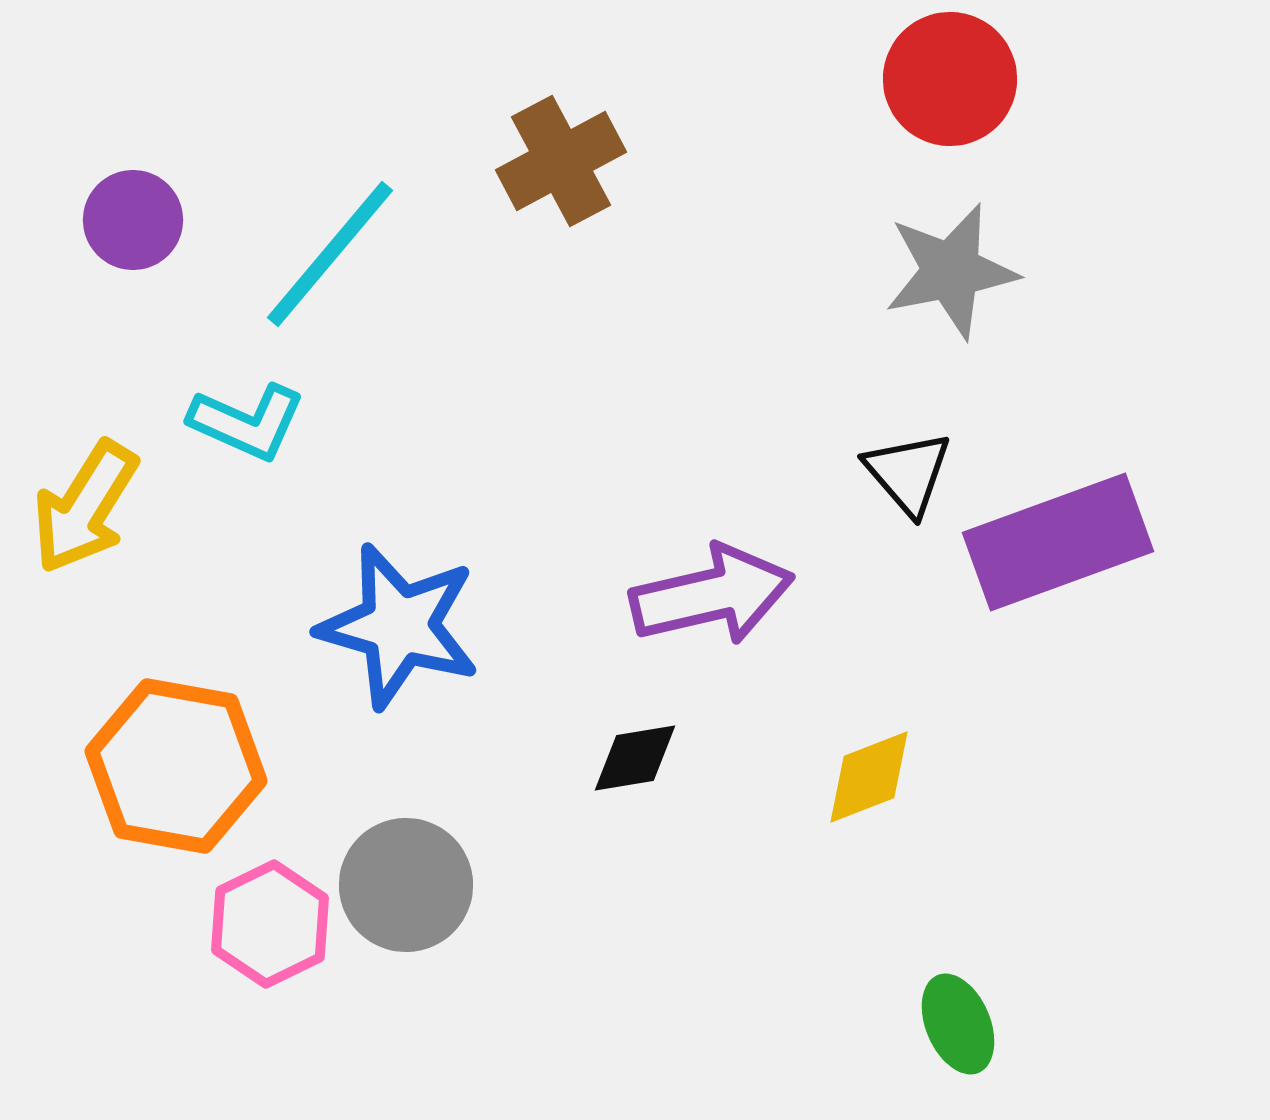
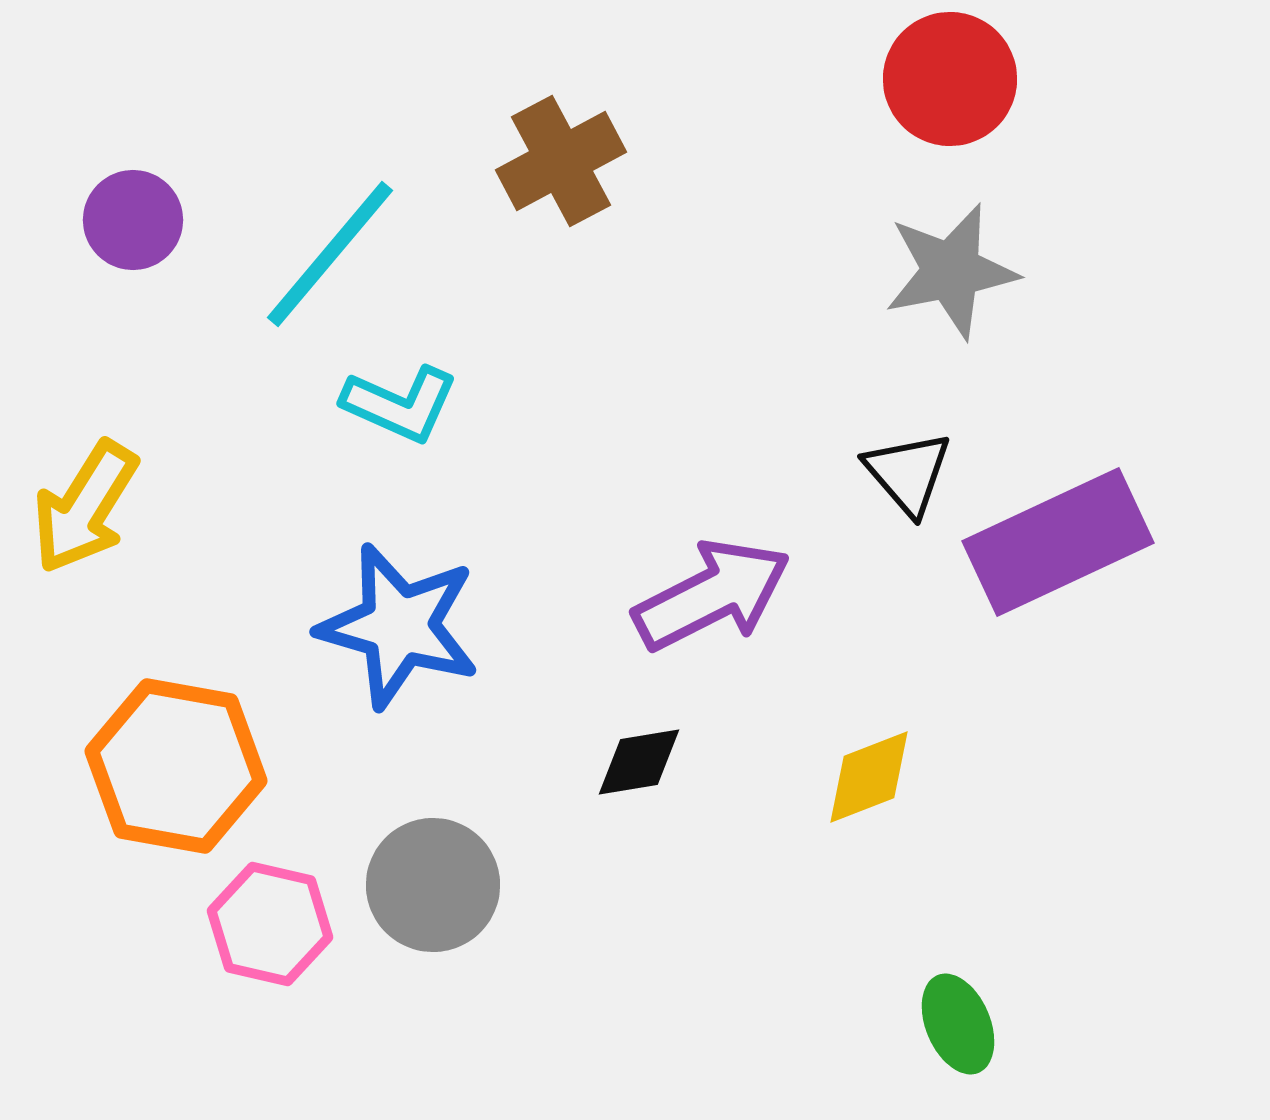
cyan L-shape: moved 153 px right, 18 px up
purple rectangle: rotated 5 degrees counterclockwise
purple arrow: rotated 14 degrees counterclockwise
black diamond: moved 4 px right, 4 px down
gray circle: moved 27 px right
pink hexagon: rotated 21 degrees counterclockwise
